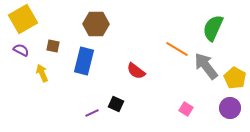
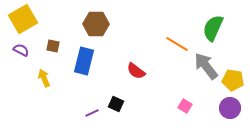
orange line: moved 5 px up
yellow arrow: moved 2 px right, 5 px down
yellow pentagon: moved 2 px left, 2 px down; rotated 20 degrees counterclockwise
pink square: moved 1 px left, 3 px up
